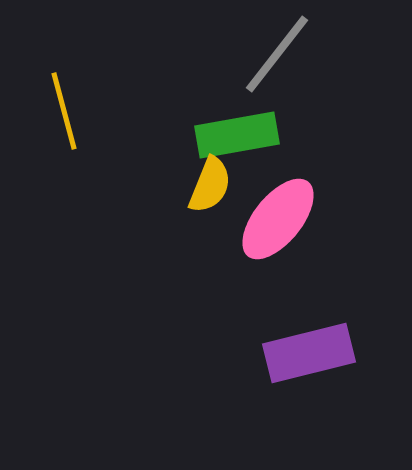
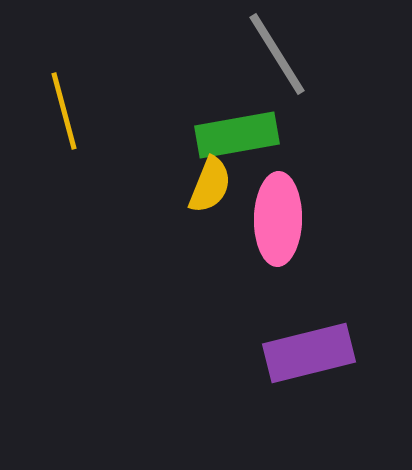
gray line: rotated 70 degrees counterclockwise
pink ellipse: rotated 38 degrees counterclockwise
